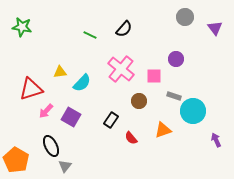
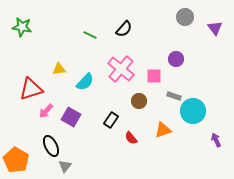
yellow triangle: moved 1 px left, 3 px up
cyan semicircle: moved 3 px right, 1 px up
